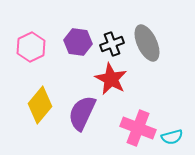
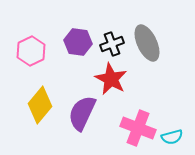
pink hexagon: moved 4 px down
